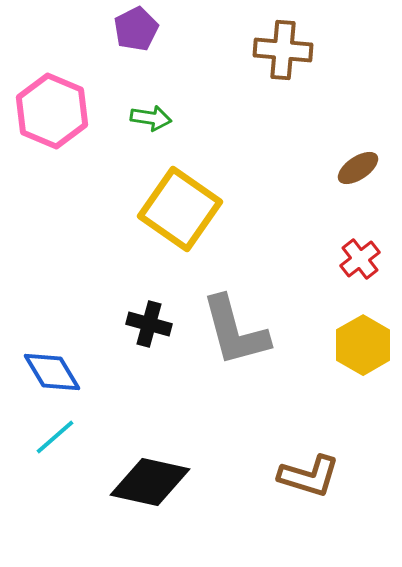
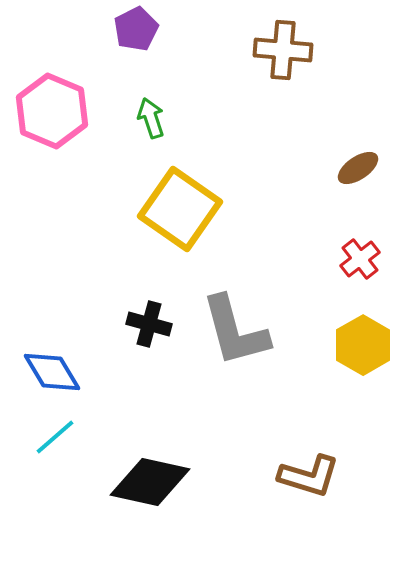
green arrow: rotated 117 degrees counterclockwise
